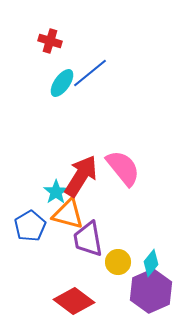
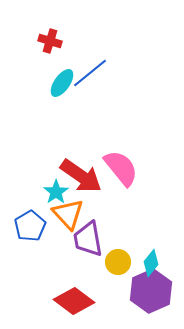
pink semicircle: moved 2 px left
red arrow: rotated 93 degrees clockwise
orange triangle: rotated 32 degrees clockwise
